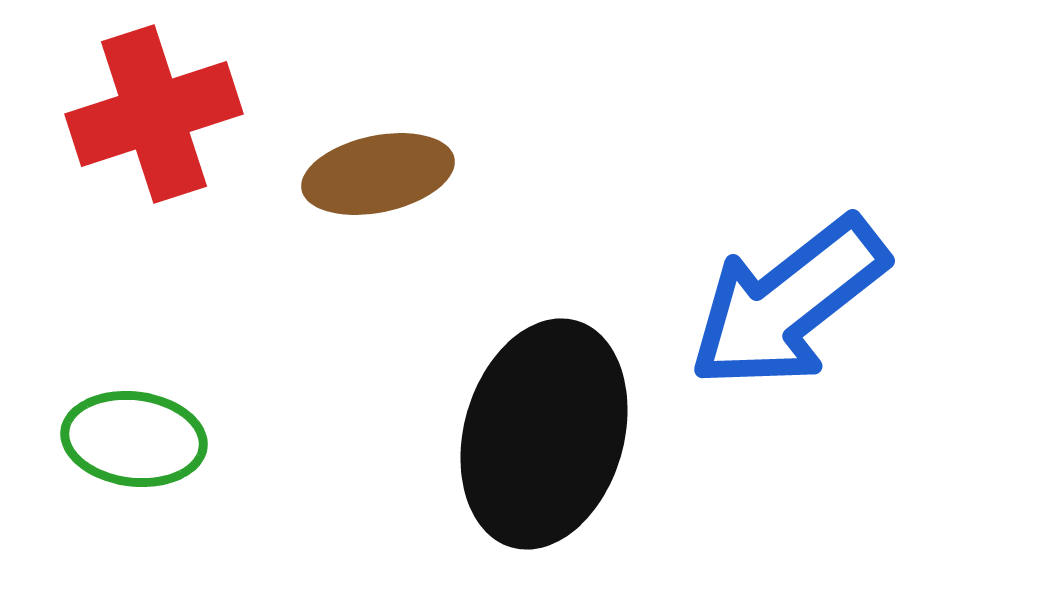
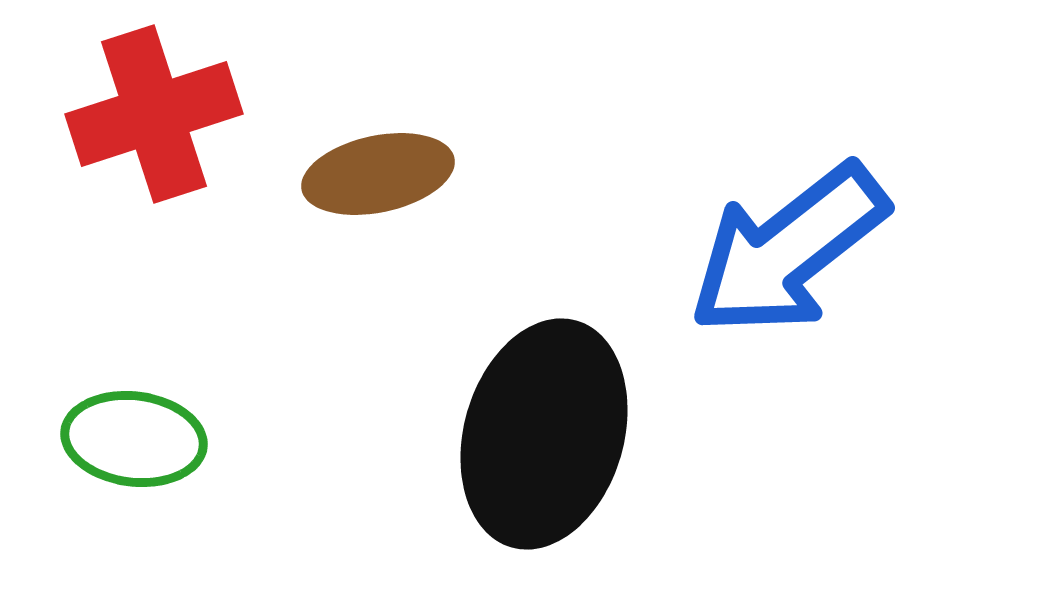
blue arrow: moved 53 px up
